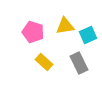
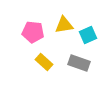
yellow triangle: moved 1 px left, 1 px up
pink pentagon: rotated 10 degrees counterclockwise
gray rectangle: rotated 45 degrees counterclockwise
